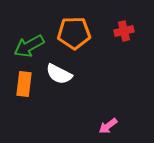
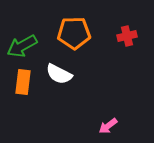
red cross: moved 3 px right, 5 px down
green arrow: moved 7 px left
orange rectangle: moved 1 px left, 2 px up
